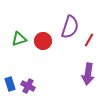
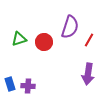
red circle: moved 1 px right, 1 px down
purple cross: rotated 24 degrees counterclockwise
